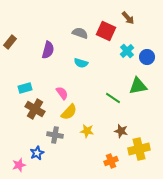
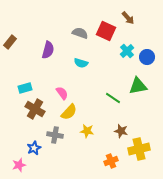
blue star: moved 3 px left, 5 px up
